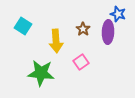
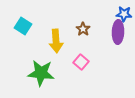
blue star: moved 6 px right; rotated 14 degrees counterclockwise
purple ellipse: moved 10 px right
pink square: rotated 14 degrees counterclockwise
